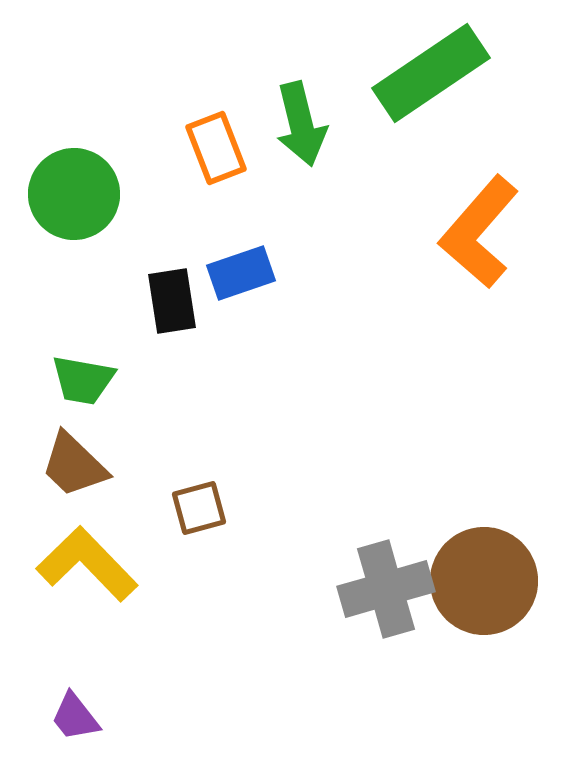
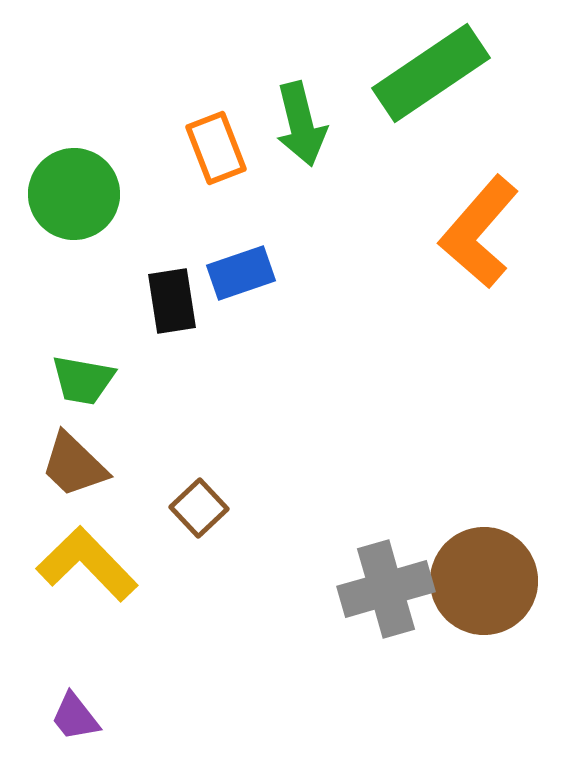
brown square: rotated 28 degrees counterclockwise
